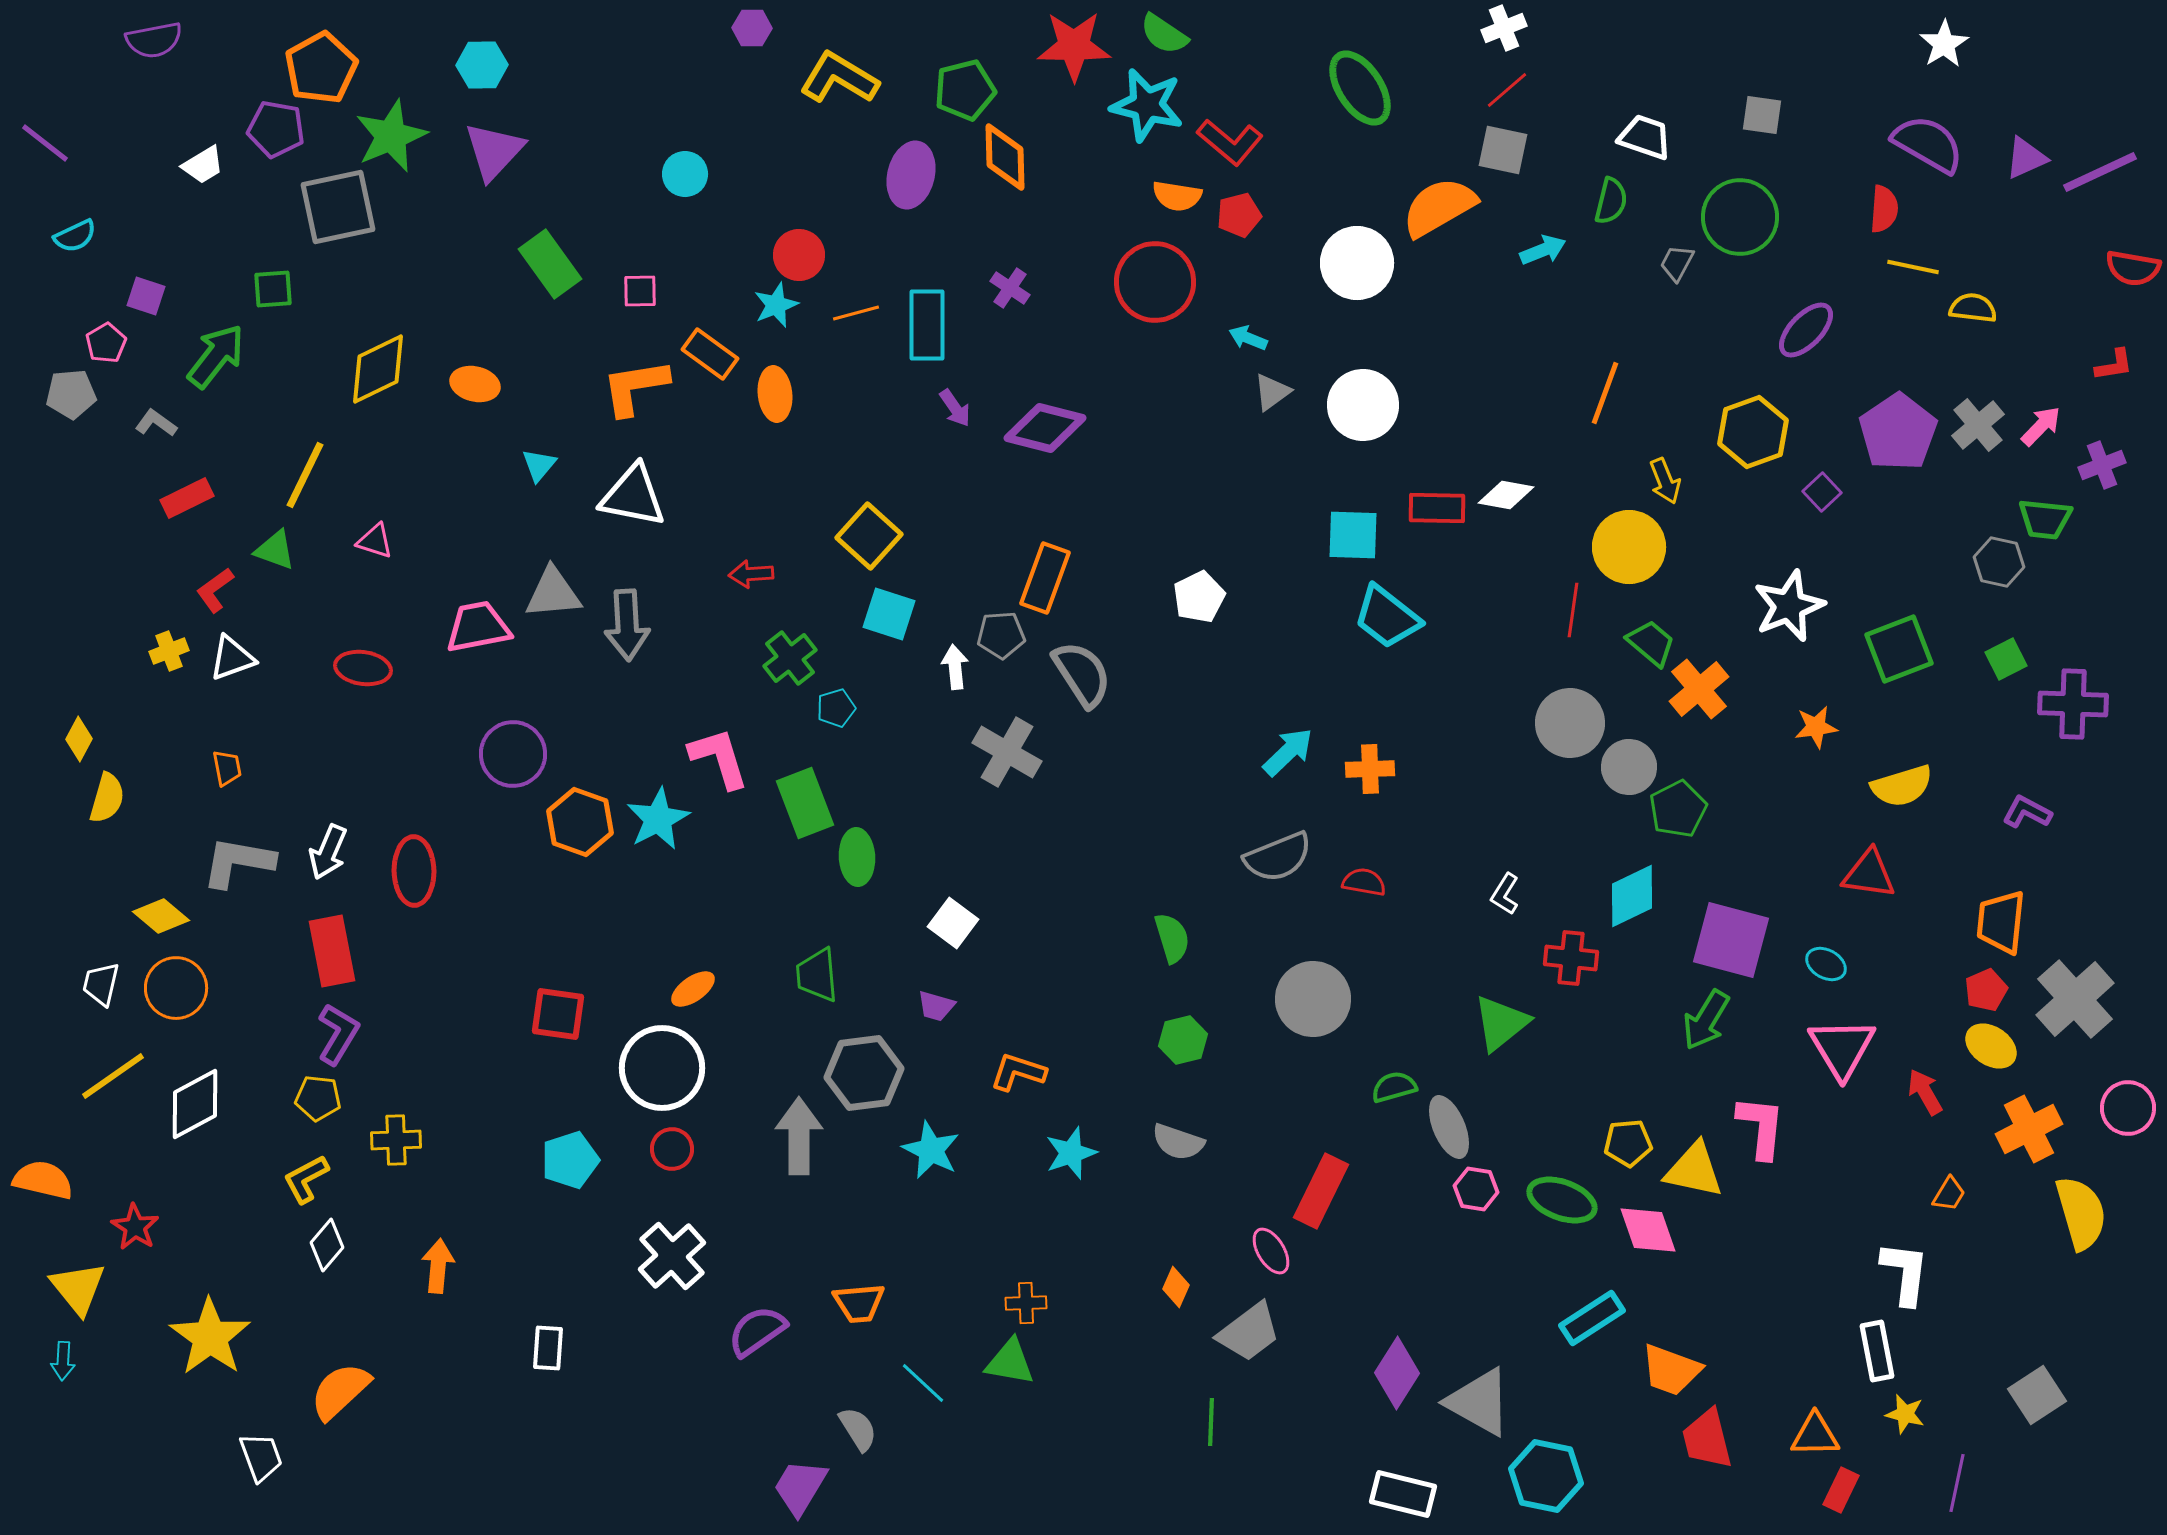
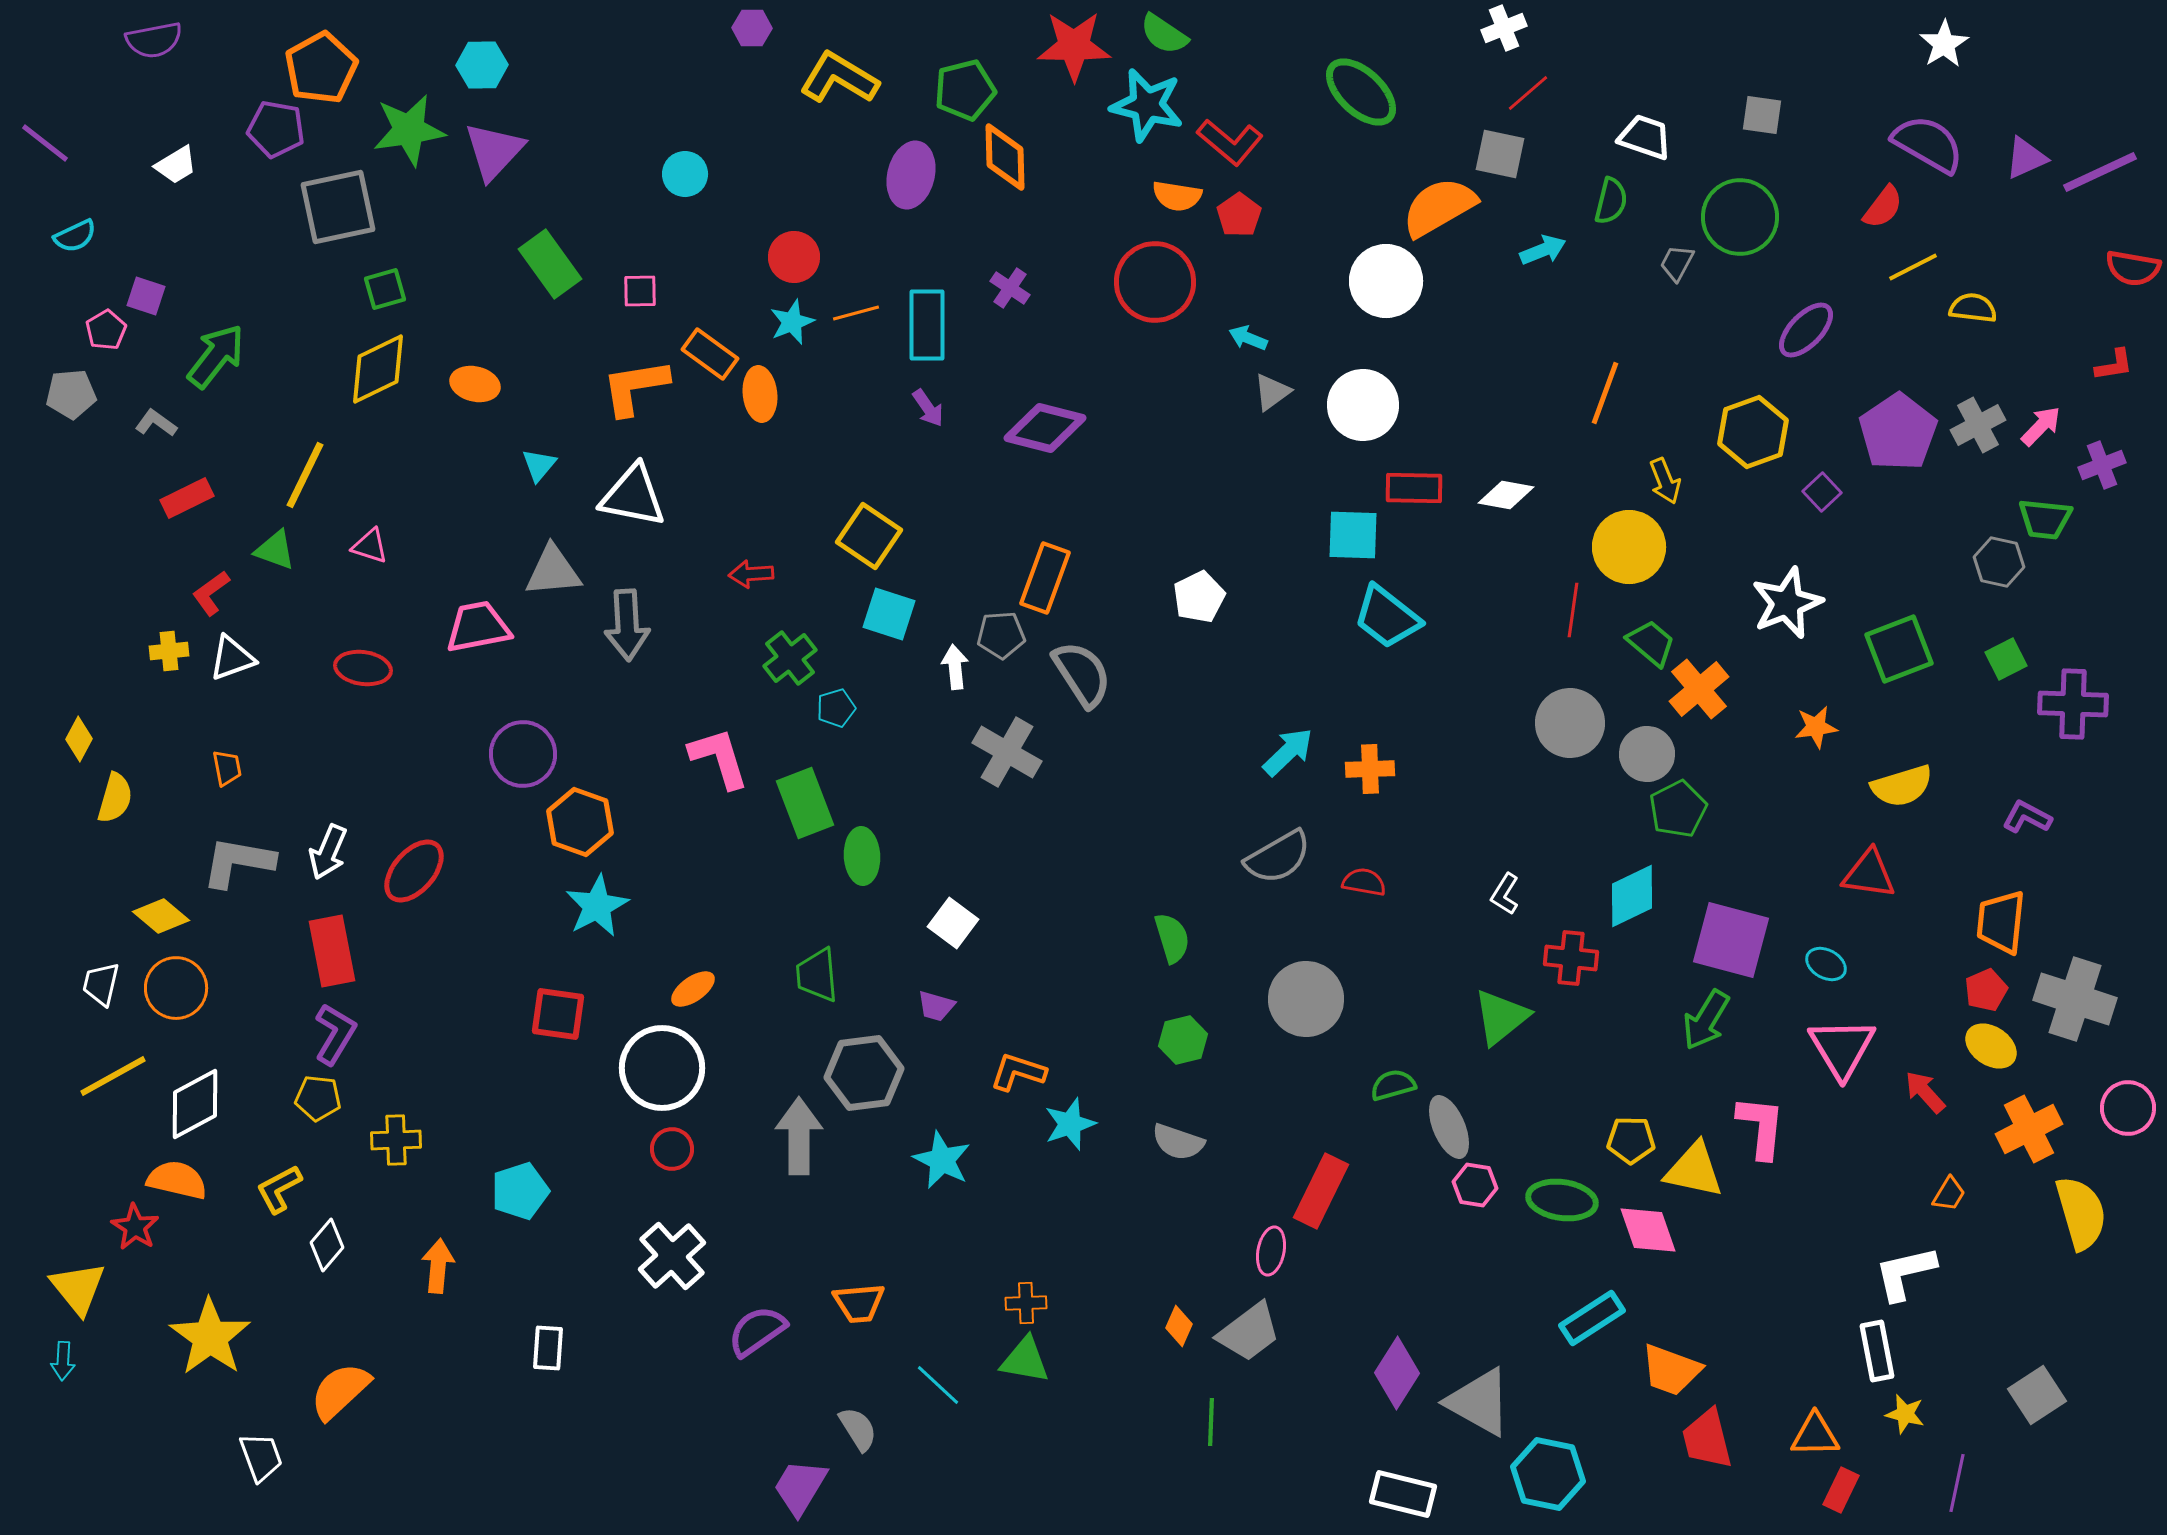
green ellipse at (1360, 88): moved 1 px right, 4 px down; rotated 14 degrees counterclockwise
red line at (1507, 90): moved 21 px right, 3 px down
green star at (391, 136): moved 18 px right, 6 px up; rotated 14 degrees clockwise
gray square at (1503, 150): moved 3 px left, 4 px down
white trapezoid at (203, 165): moved 27 px left
red semicircle at (1884, 209): moved 1 px left, 2 px up; rotated 33 degrees clockwise
red pentagon at (1239, 215): rotated 21 degrees counterclockwise
red circle at (799, 255): moved 5 px left, 2 px down
white circle at (1357, 263): moved 29 px right, 18 px down
yellow line at (1913, 267): rotated 39 degrees counterclockwise
green square at (273, 289): moved 112 px right; rotated 12 degrees counterclockwise
cyan star at (776, 305): moved 16 px right, 17 px down
pink pentagon at (106, 343): moved 13 px up
orange ellipse at (775, 394): moved 15 px left
purple arrow at (955, 408): moved 27 px left
gray cross at (1978, 425): rotated 12 degrees clockwise
red rectangle at (1437, 508): moved 23 px left, 20 px up
yellow square at (869, 536): rotated 8 degrees counterclockwise
pink triangle at (375, 541): moved 5 px left, 5 px down
red L-shape at (215, 590): moved 4 px left, 3 px down
gray triangle at (553, 593): moved 22 px up
white star at (1789, 606): moved 2 px left, 3 px up
yellow cross at (169, 651): rotated 15 degrees clockwise
purple circle at (513, 754): moved 10 px right
gray circle at (1629, 767): moved 18 px right, 13 px up
yellow semicircle at (107, 798): moved 8 px right
purple L-shape at (2027, 812): moved 5 px down
cyan star at (658, 819): moved 61 px left, 87 px down
green ellipse at (857, 857): moved 5 px right, 1 px up
gray semicircle at (1278, 857): rotated 8 degrees counterclockwise
red ellipse at (414, 871): rotated 42 degrees clockwise
gray circle at (1313, 999): moved 7 px left
gray cross at (2075, 999): rotated 30 degrees counterclockwise
green triangle at (1501, 1023): moved 6 px up
purple L-shape at (338, 1034): moved 3 px left
yellow line at (113, 1076): rotated 6 degrees clockwise
green semicircle at (1394, 1087): moved 1 px left, 2 px up
red arrow at (1925, 1092): rotated 12 degrees counterclockwise
yellow pentagon at (1628, 1143): moved 3 px right, 3 px up; rotated 6 degrees clockwise
cyan star at (931, 1150): moved 11 px right, 10 px down
cyan star at (1071, 1153): moved 1 px left, 29 px up
cyan pentagon at (570, 1160): moved 50 px left, 31 px down
yellow L-shape at (306, 1179): moved 27 px left, 10 px down
orange semicircle at (43, 1180): moved 134 px right
pink hexagon at (1476, 1189): moved 1 px left, 4 px up
green ellipse at (1562, 1200): rotated 12 degrees counterclockwise
pink ellipse at (1271, 1251): rotated 42 degrees clockwise
white L-shape at (1905, 1273): rotated 110 degrees counterclockwise
orange diamond at (1176, 1287): moved 3 px right, 39 px down
green triangle at (1010, 1362): moved 15 px right, 2 px up
cyan line at (923, 1383): moved 15 px right, 2 px down
cyan hexagon at (1546, 1476): moved 2 px right, 2 px up
